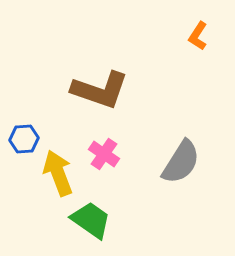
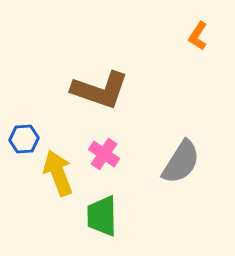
green trapezoid: moved 11 px right, 4 px up; rotated 126 degrees counterclockwise
